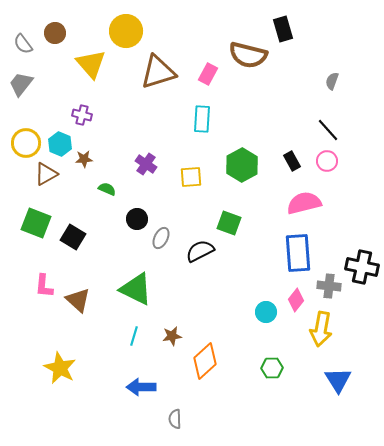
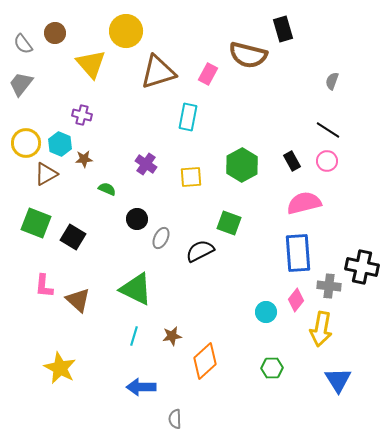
cyan rectangle at (202, 119): moved 14 px left, 2 px up; rotated 8 degrees clockwise
black line at (328, 130): rotated 15 degrees counterclockwise
